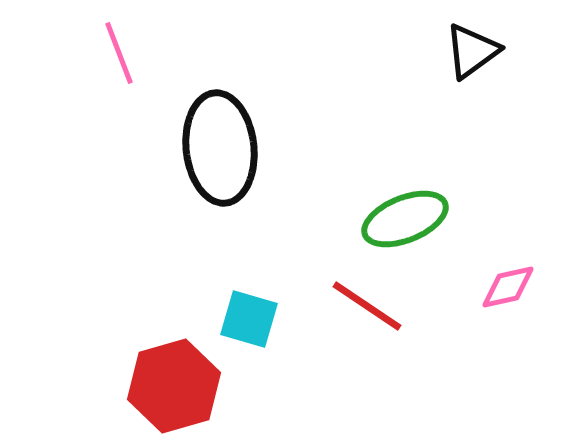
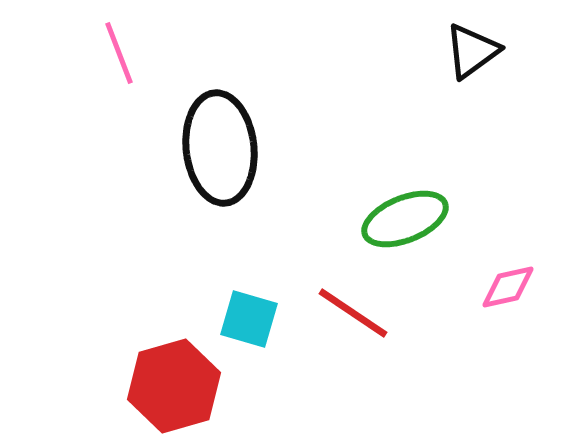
red line: moved 14 px left, 7 px down
